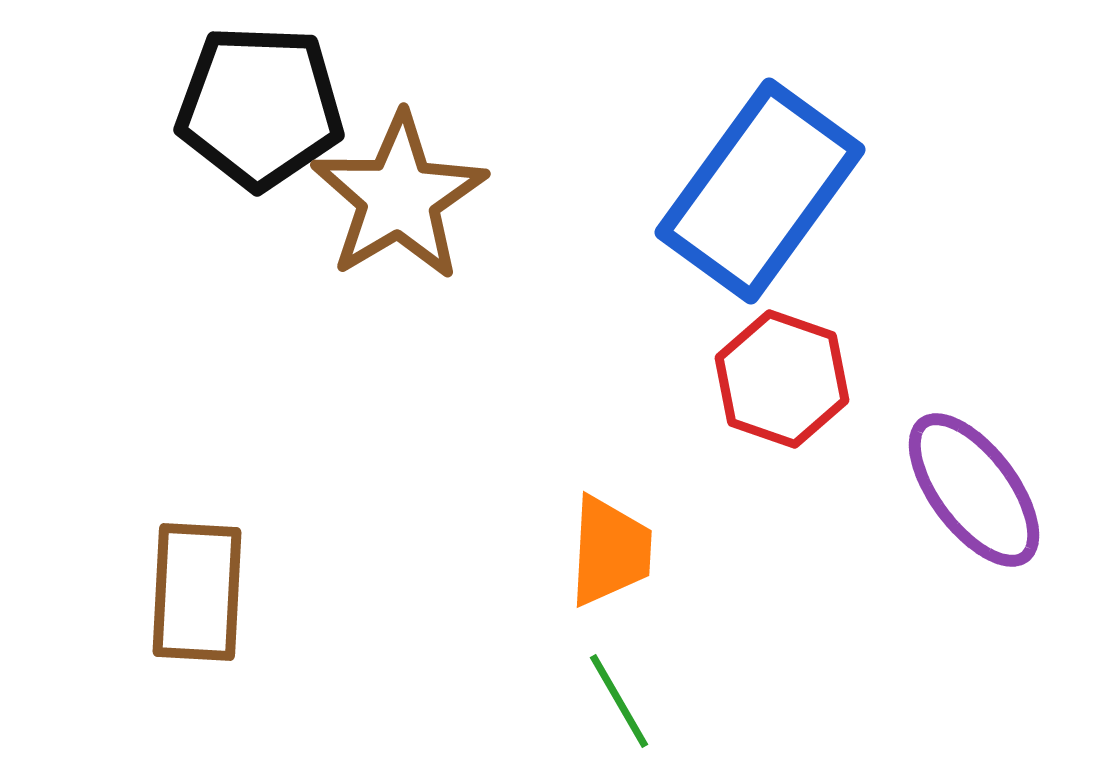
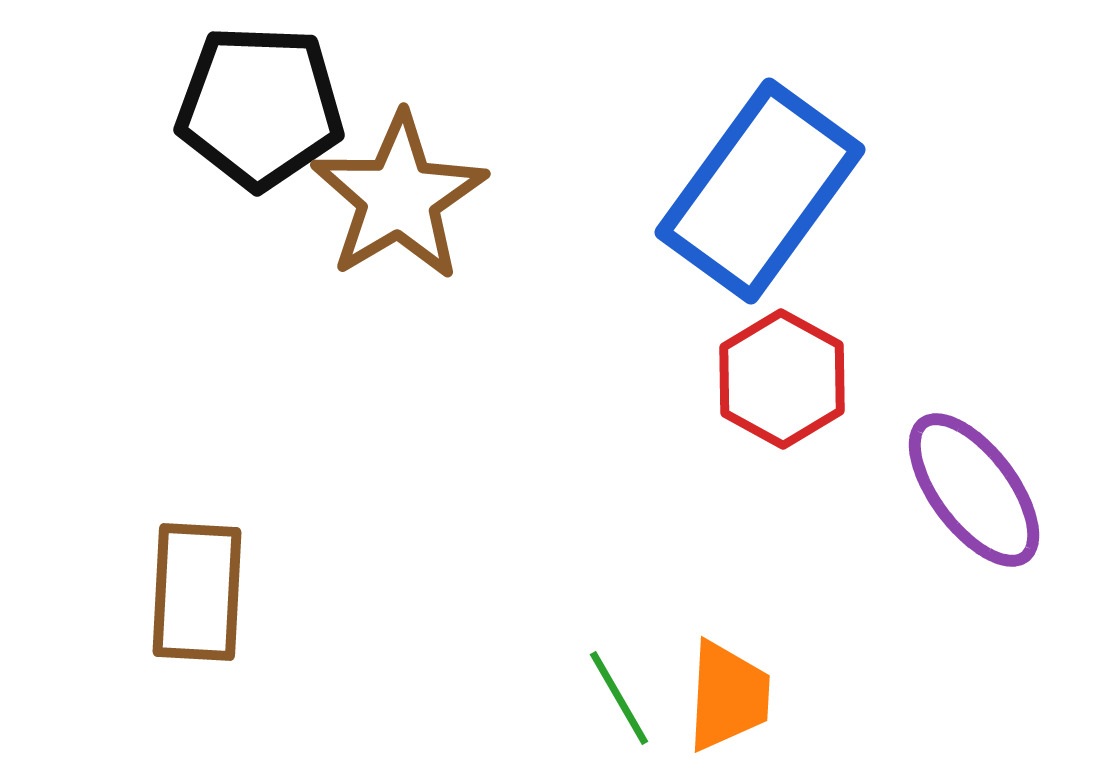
red hexagon: rotated 10 degrees clockwise
orange trapezoid: moved 118 px right, 145 px down
green line: moved 3 px up
